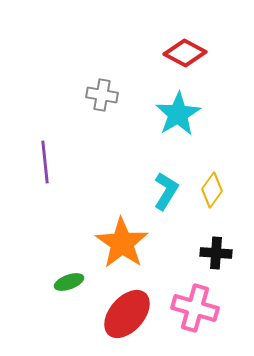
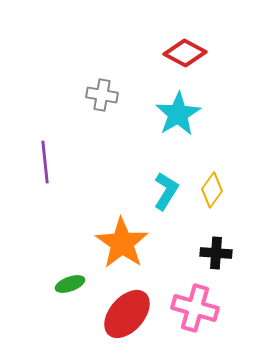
green ellipse: moved 1 px right, 2 px down
